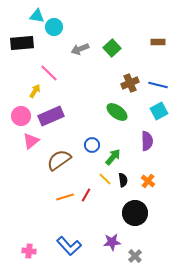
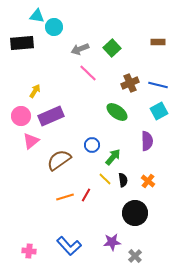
pink line: moved 39 px right
